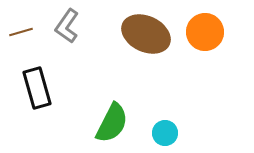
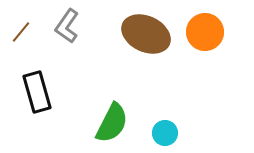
brown line: rotated 35 degrees counterclockwise
black rectangle: moved 4 px down
